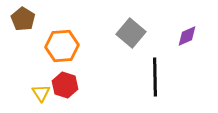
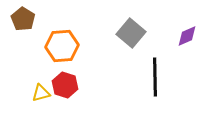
yellow triangle: rotated 48 degrees clockwise
